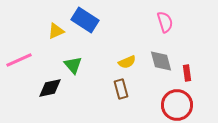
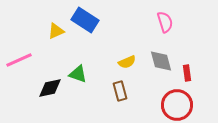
green triangle: moved 5 px right, 9 px down; rotated 30 degrees counterclockwise
brown rectangle: moved 1 px left, 2 px down
